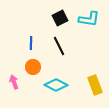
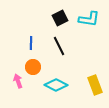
pink arrow: moved 4 px right, 1 px up
